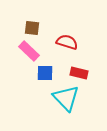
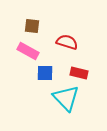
brown square: moved 2 px up
pink rectangle: moved 1 px left; rotated 15 degrees counterclockwise
